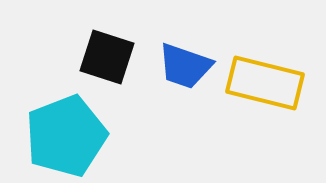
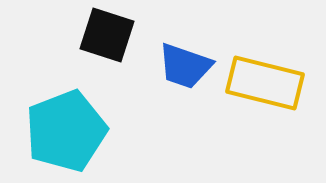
black square: moved 22 px up
cyan pentagon: moved 5 px up
